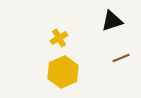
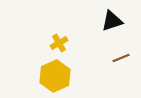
yellow cross: moved 5 px down
yellow hexagon: moved 8 px left, 4 px down
